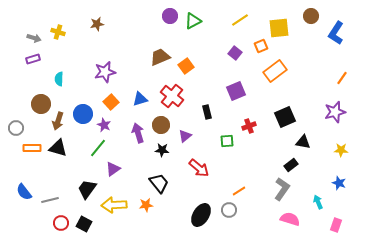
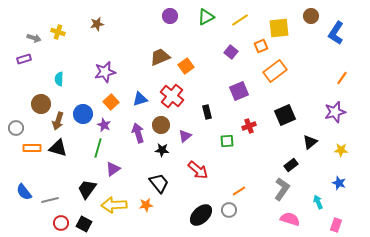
green triangle at (193, 21): moved 13 px right, 4 px up
purple square at (235, 53): moved 4 px left, 1 px up
purple rectangle at (33, 59): moved 9 px left
purple square at (236, 91): moved 3 px right
black square at (285, 117): moved 2 px up
black triangle at (303, 142): moved 7 px right; rotated 49 degrees counterclockwise
green line at (98, 148): rotated 24 degrees counterclockwise
red arrow at (199, 168): moved 1 px left, 2 px down
black ellipse at (201, 215): rotated 15 degrees clockwise
